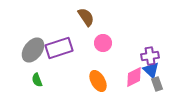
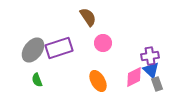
brown semicircle: moved 2 px right
